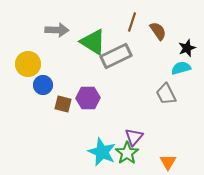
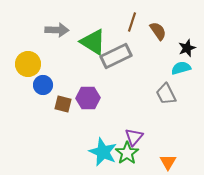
cyan star: moved 1 px right
